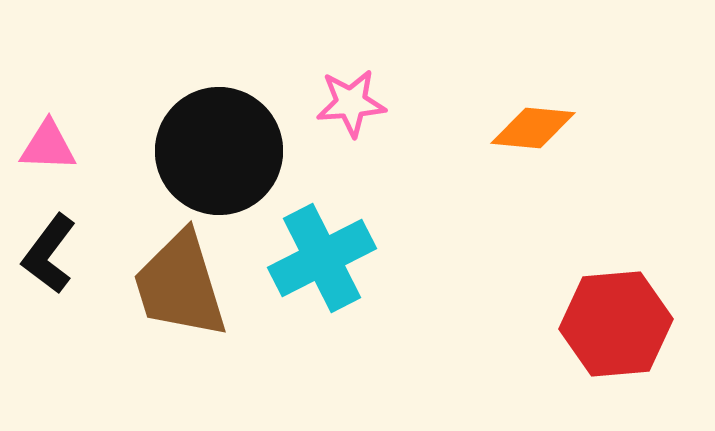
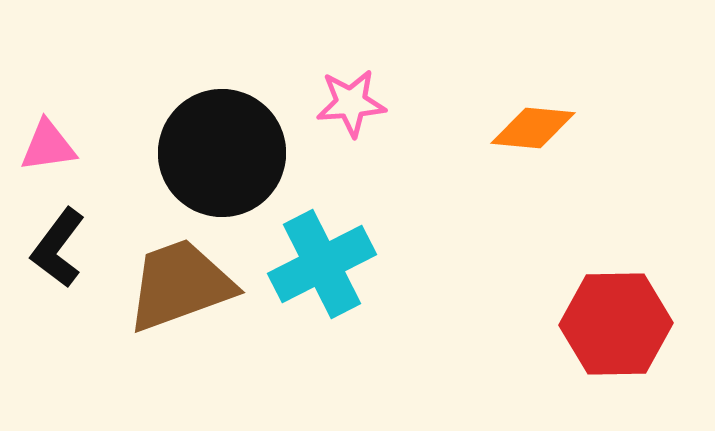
pink triangle: rotated 10 degrees counterclockwise
black circle: moved 3 px right, 2 px down
black L-shape: moved 9 px right, 6 px up
cyan cross: moved 6 px down
brown trapezoid: rotated 87 degrees clockwise
red hexagon: rotated 4 degrees clockwise
